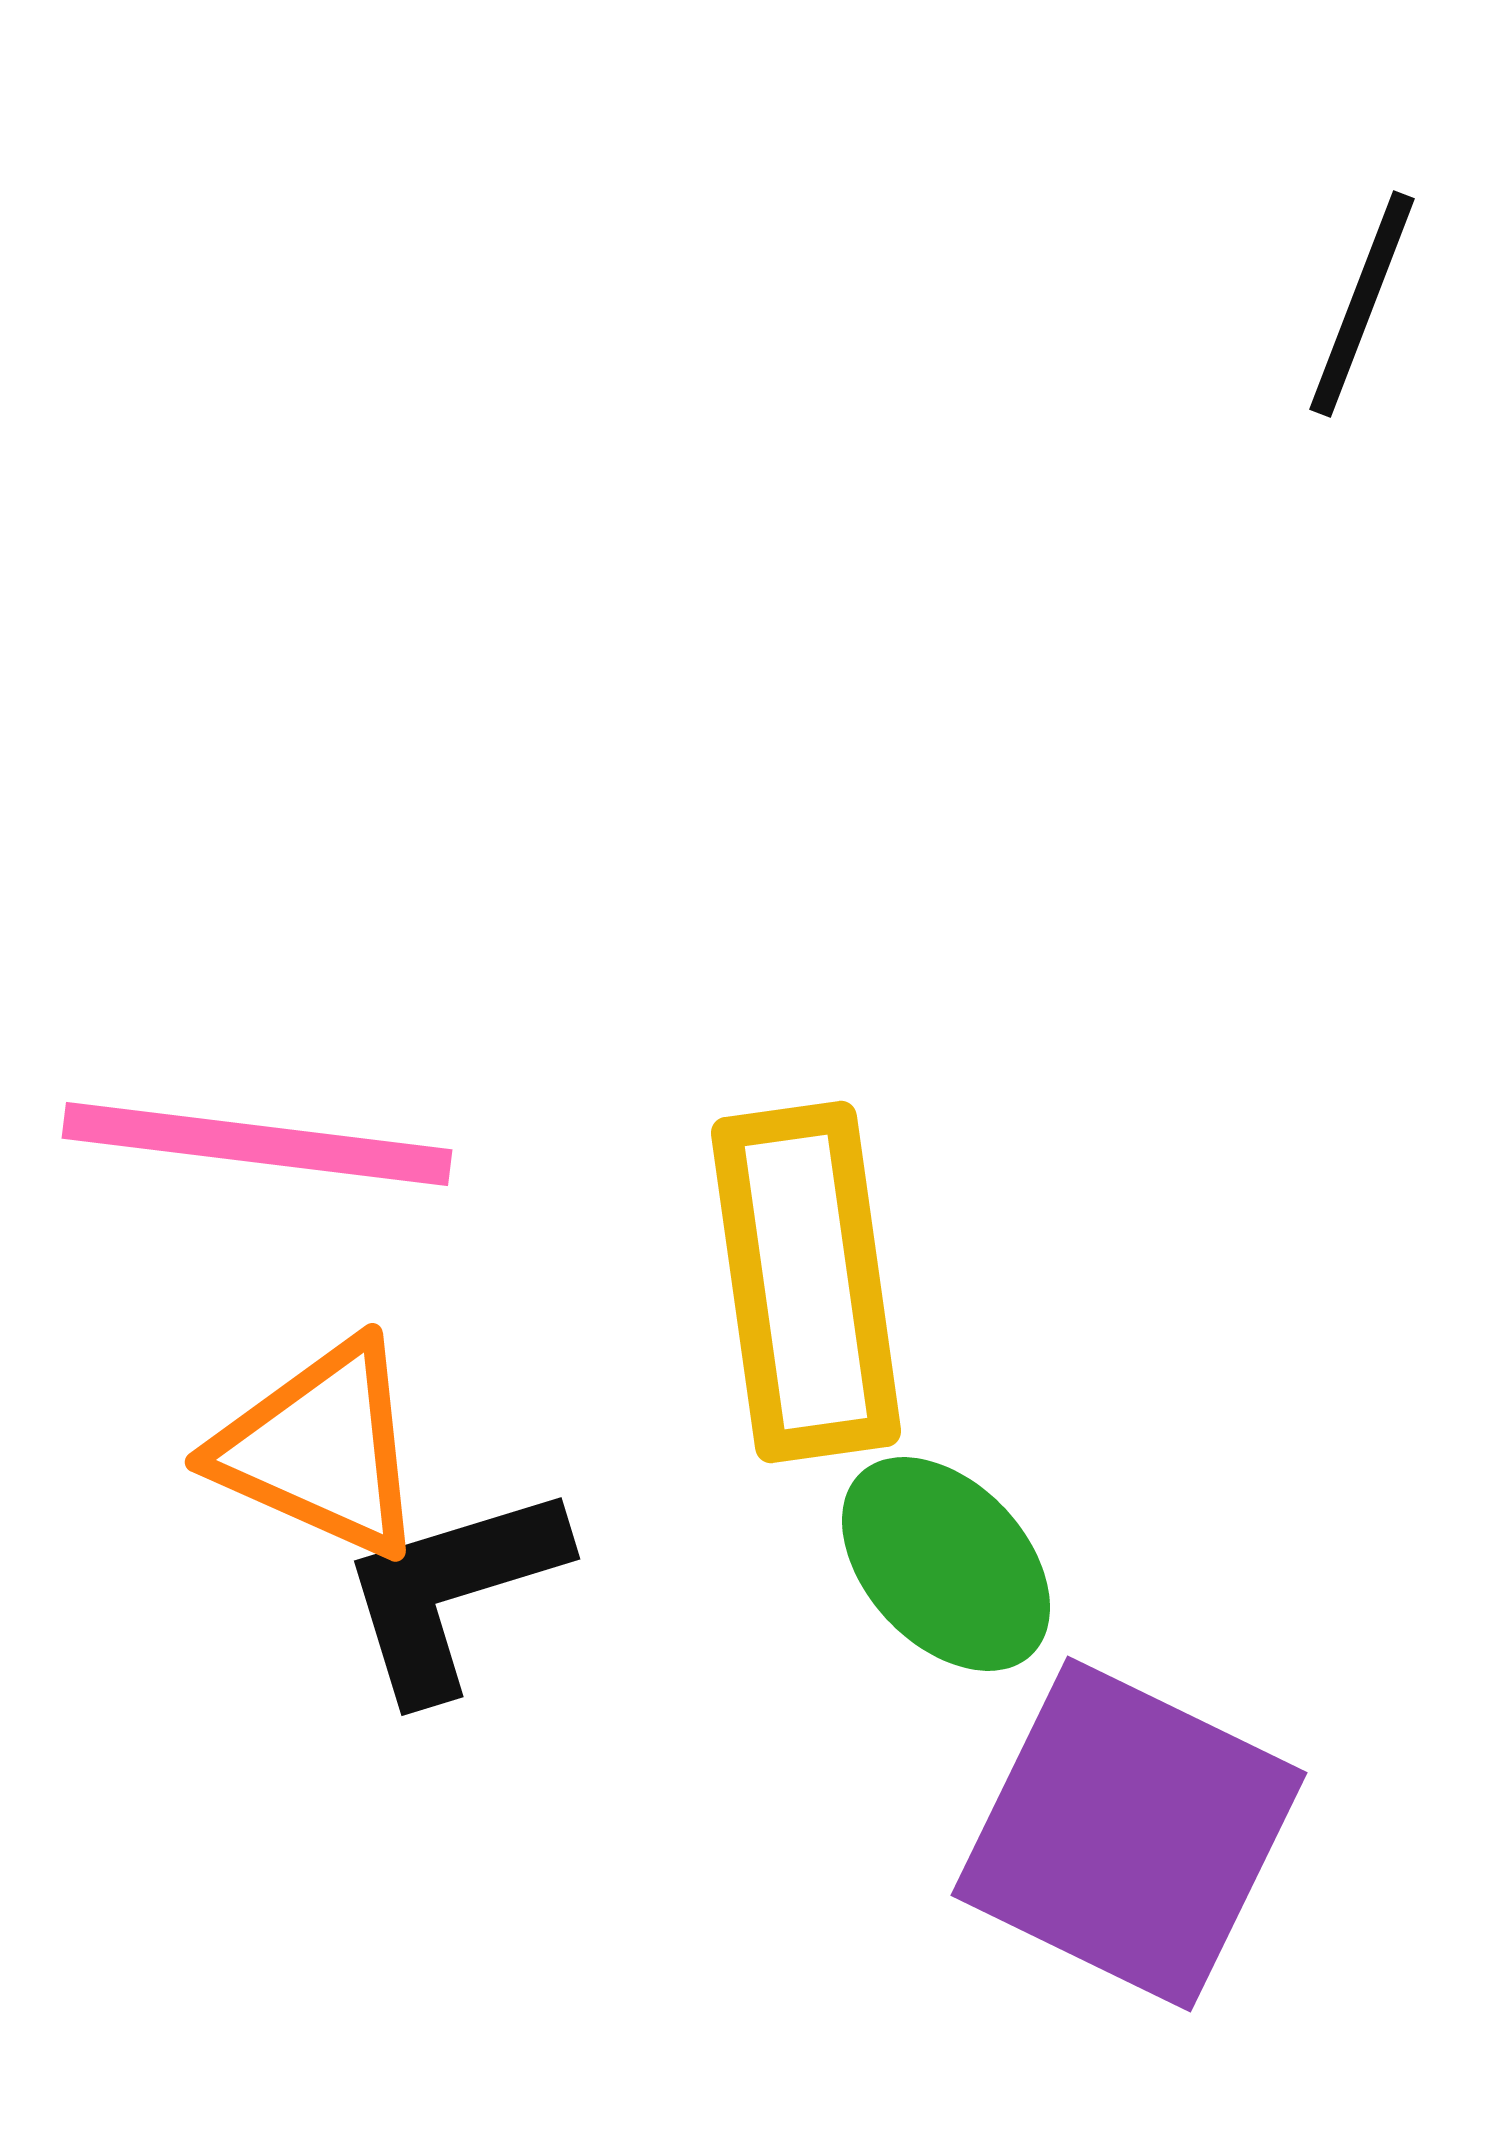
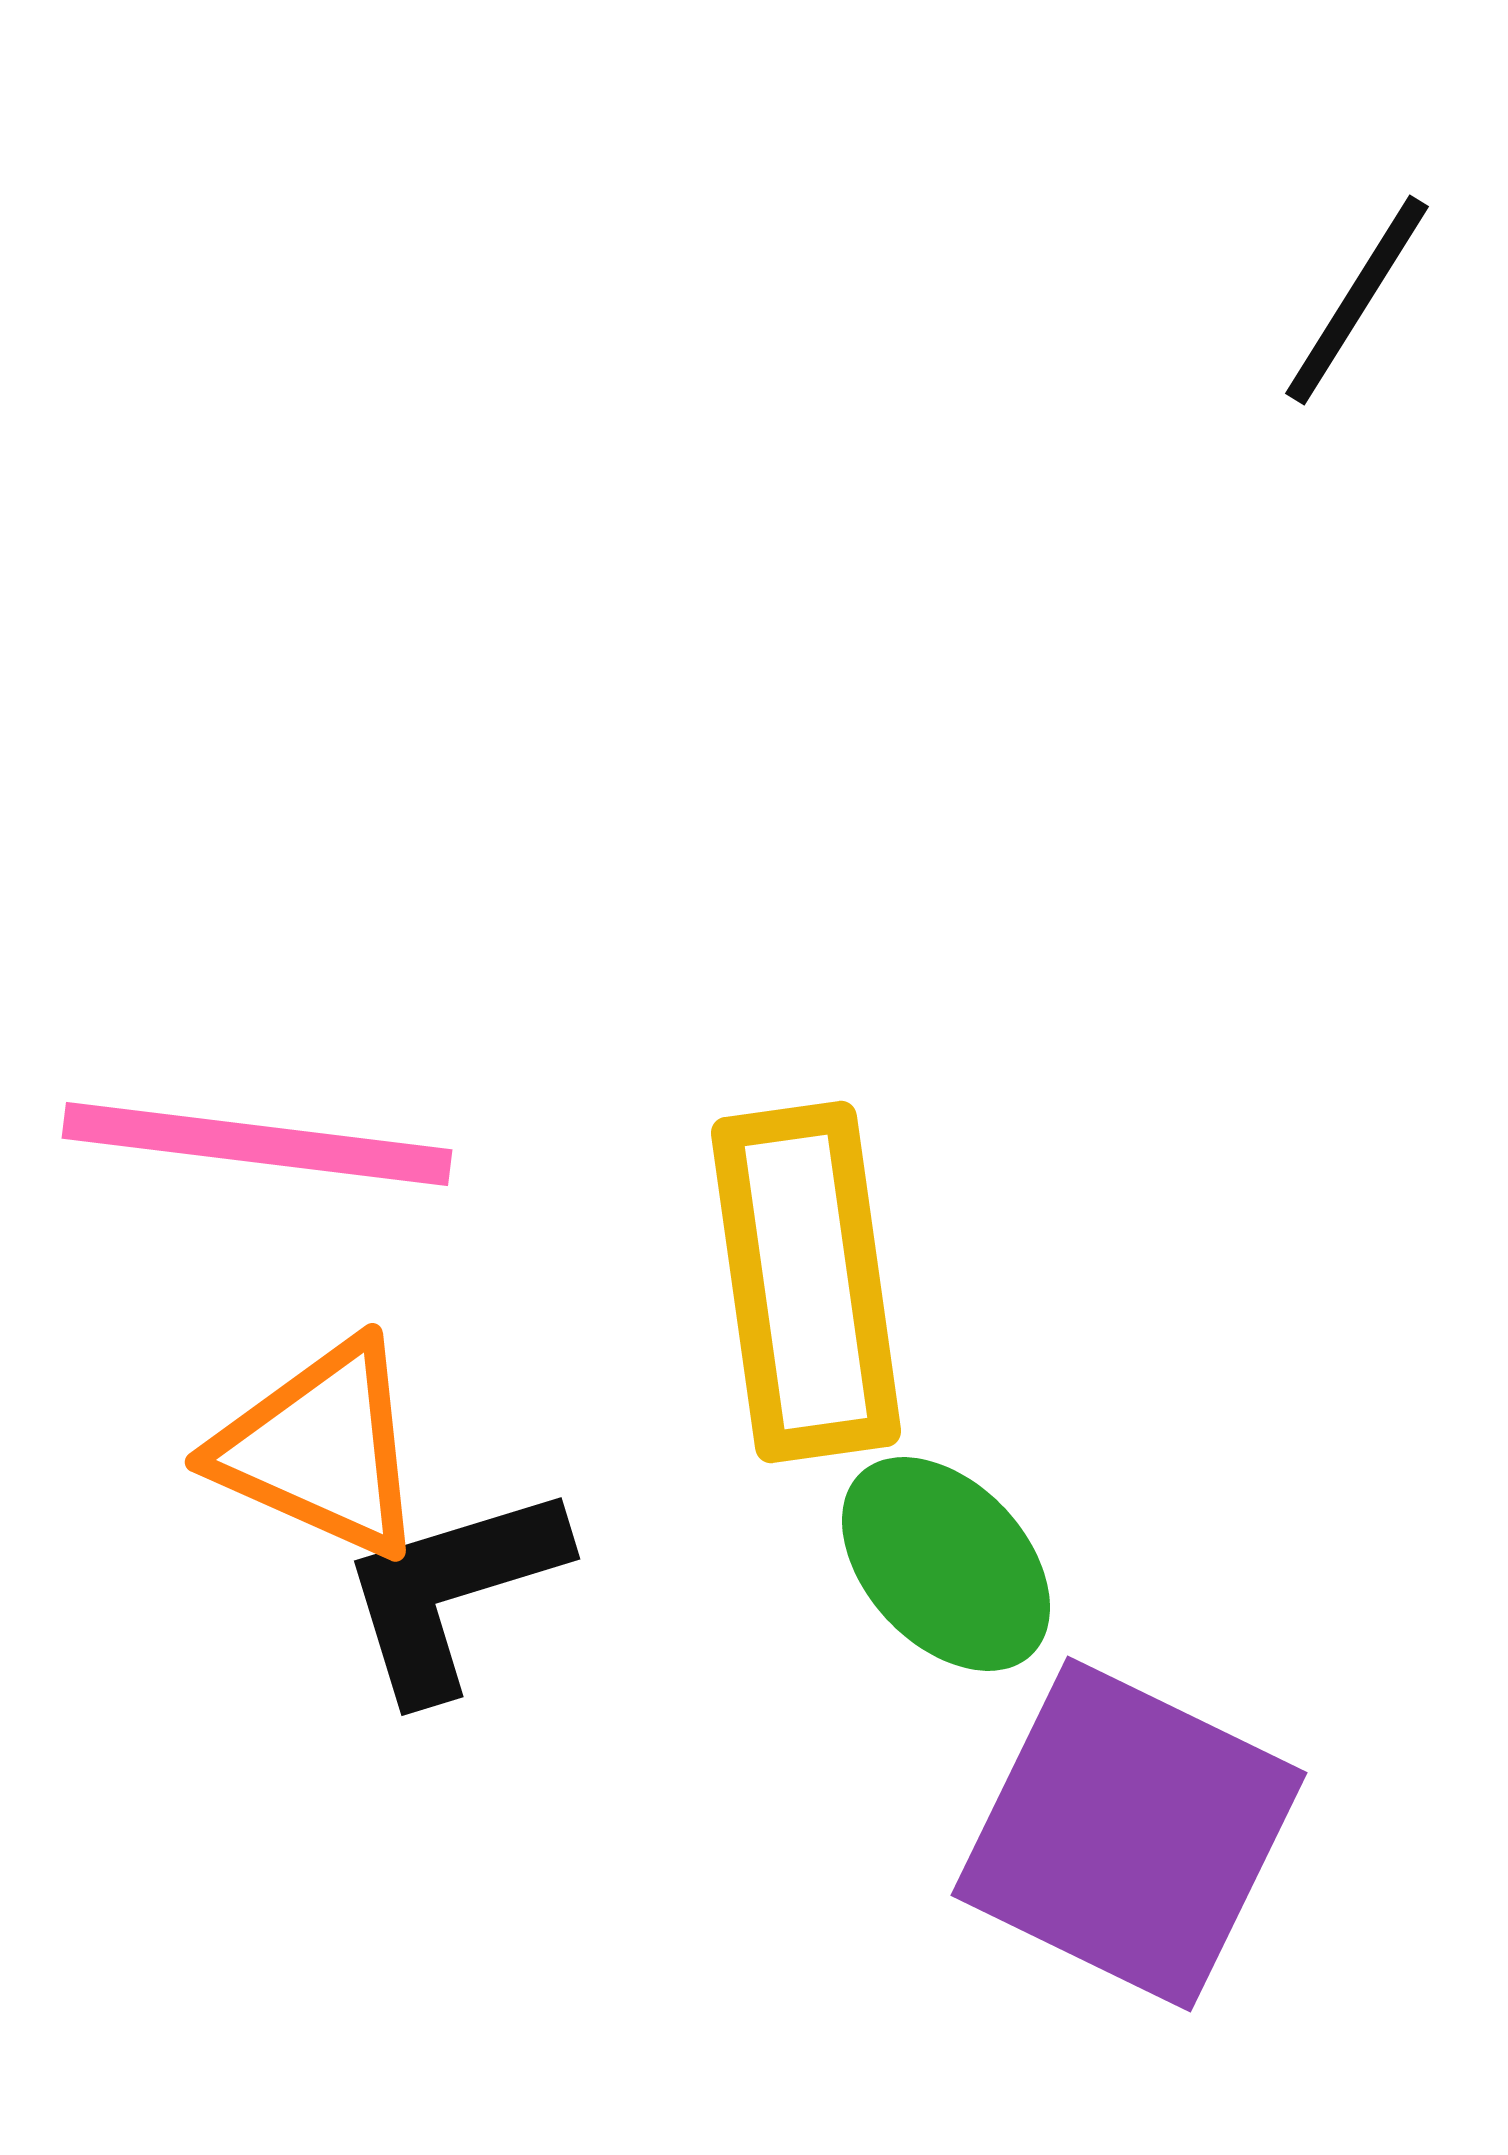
black line: moved 5 px left, 4 px up; rotated 11 degrees clockwise
